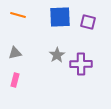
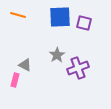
purple square: moved 4 px left, 1 px down
gray triangle: moved 10 px right, 12 px down; rotated 40 degrees clockwise
purple cross: moved 3 px left, 4 px down; rotated 20 degrees counterclockwise
